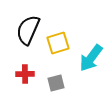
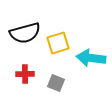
black semicircle: moved 3 px left, 3 px down; rotated 128 degrees counterclockwise
cyan arrow: rotated 60 degrees clockwise
gray square: rotated 36 degrees clockwise
